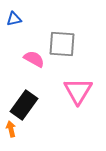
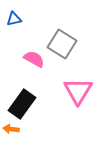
gray square: rotated 28 degrees clockwise
black rectangle: moved 2 px left, 1 px up
orange arrow: rotated 70 degrees counterclockwise
